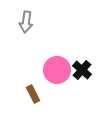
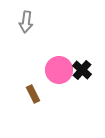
pink circle: moved 2 px right
